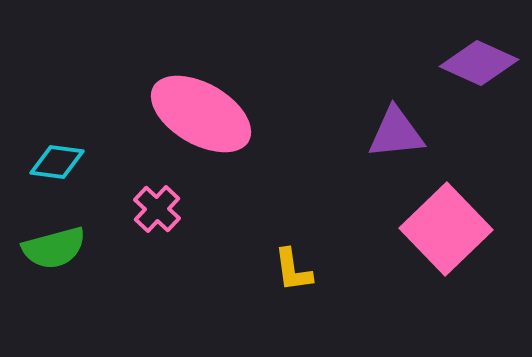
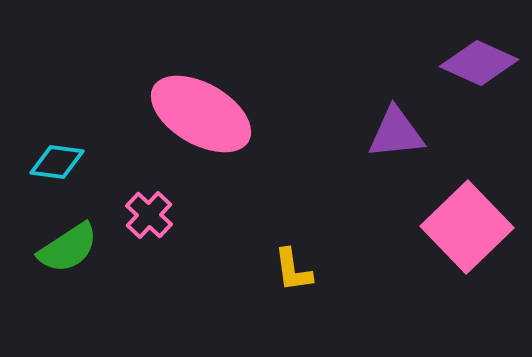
pink cross: moved 8 px left, 6 px down
pink square: moved 21 px right, 2 px up
green semicircle: moved 14 px right; rotated 18 degrees counterclockwise
